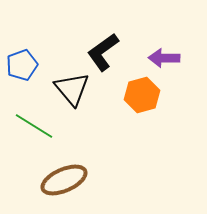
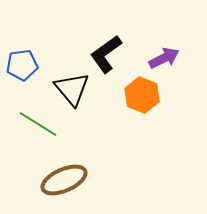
black L-shape: moved 3 px right, 2 px down
purple arrow: rotated 152 degrees clockwise
blue pentagon: rotated 12 degrees clockwise
orange hexagon: rotated 24 degrees counterclockwise
green line: moved 4 px right, 2 px up
